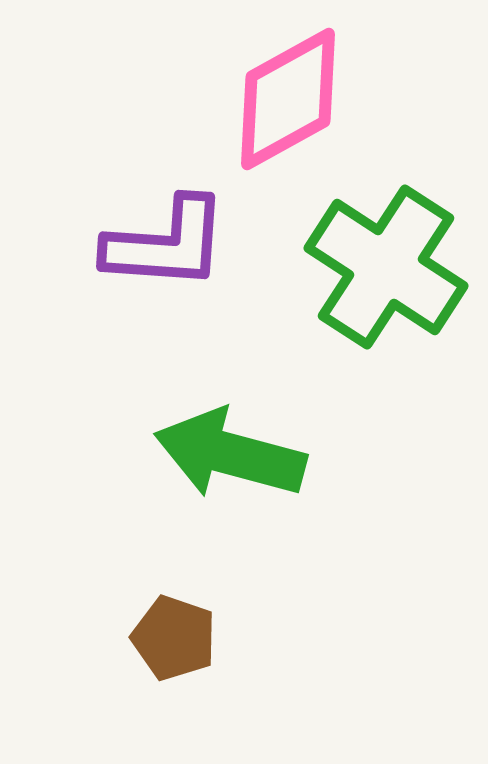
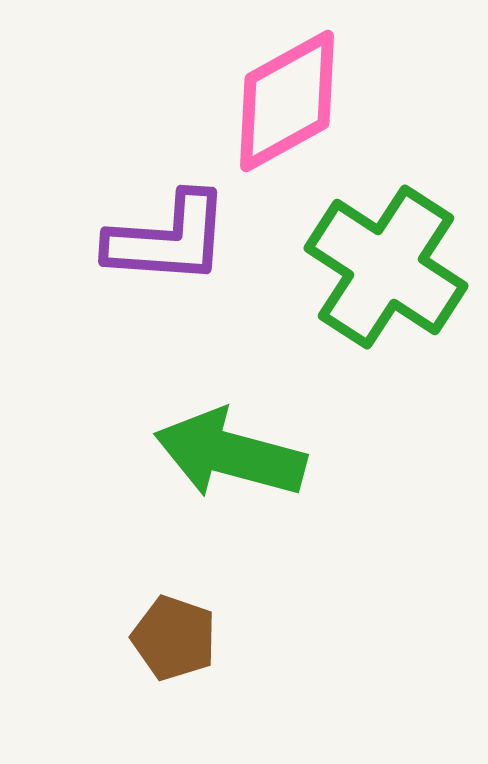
pink diamond: moved 1 px left, 2 px down
purple L-shape: moved 2 px right, 5 px up
